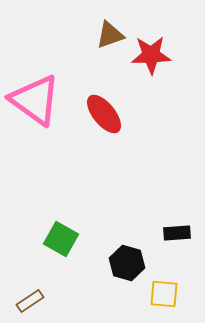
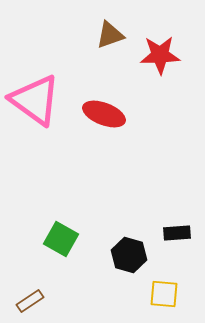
red star: moved 9 px right
red ellipse: rotated 30 degrees counterclockwise
black hexagon: moved 2 px right, 8 px up
